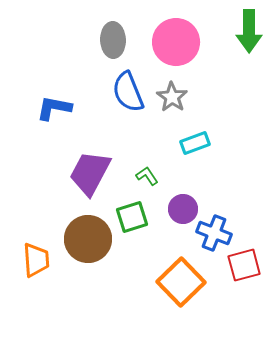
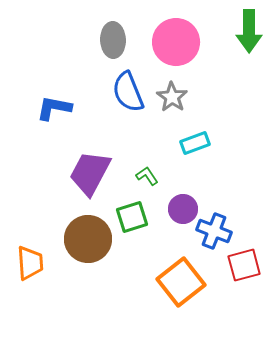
blue cross: moved 2 px up
orange trapezoid: moved 6 px left, 3 px down
orange square: rotated 6 degrees clockwise
